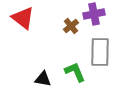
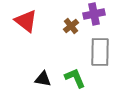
red triangle: moved 3 px right, 3 px down
green L-shape: moved 6 px down
